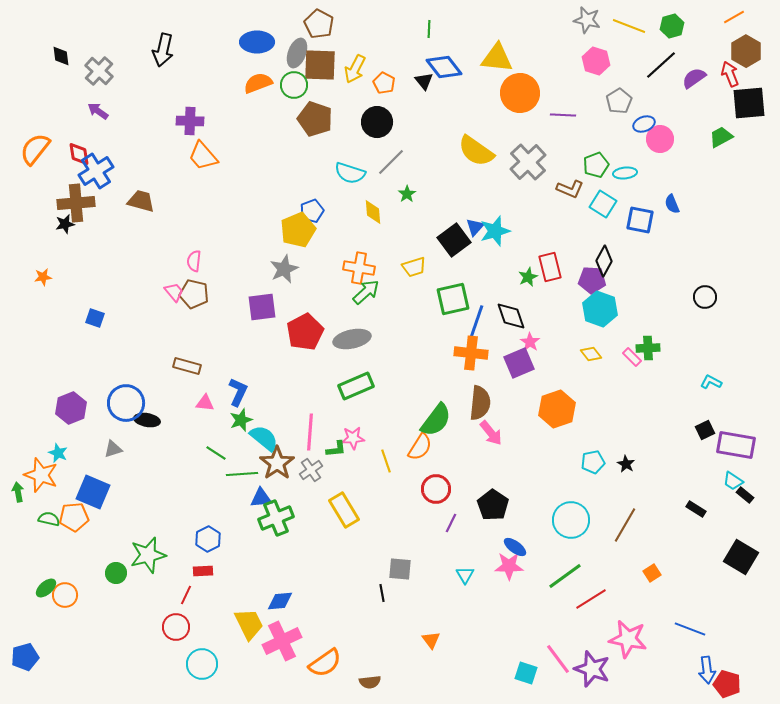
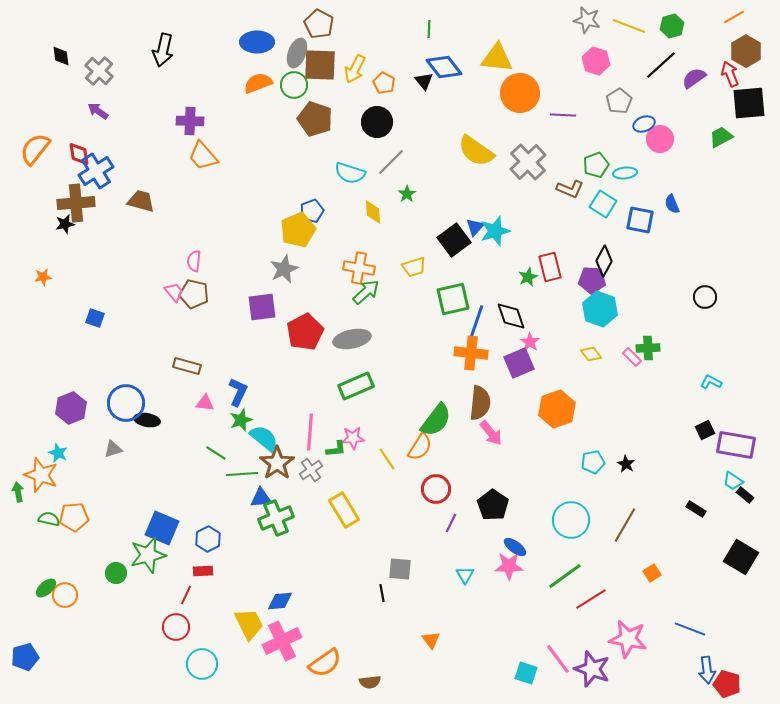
yellow line at (386, 461): moved 1 px right, 2 px up; rotated 15 degrees counterclockwise
blue square at (93, 492): moved 69 px right, 36 px down
